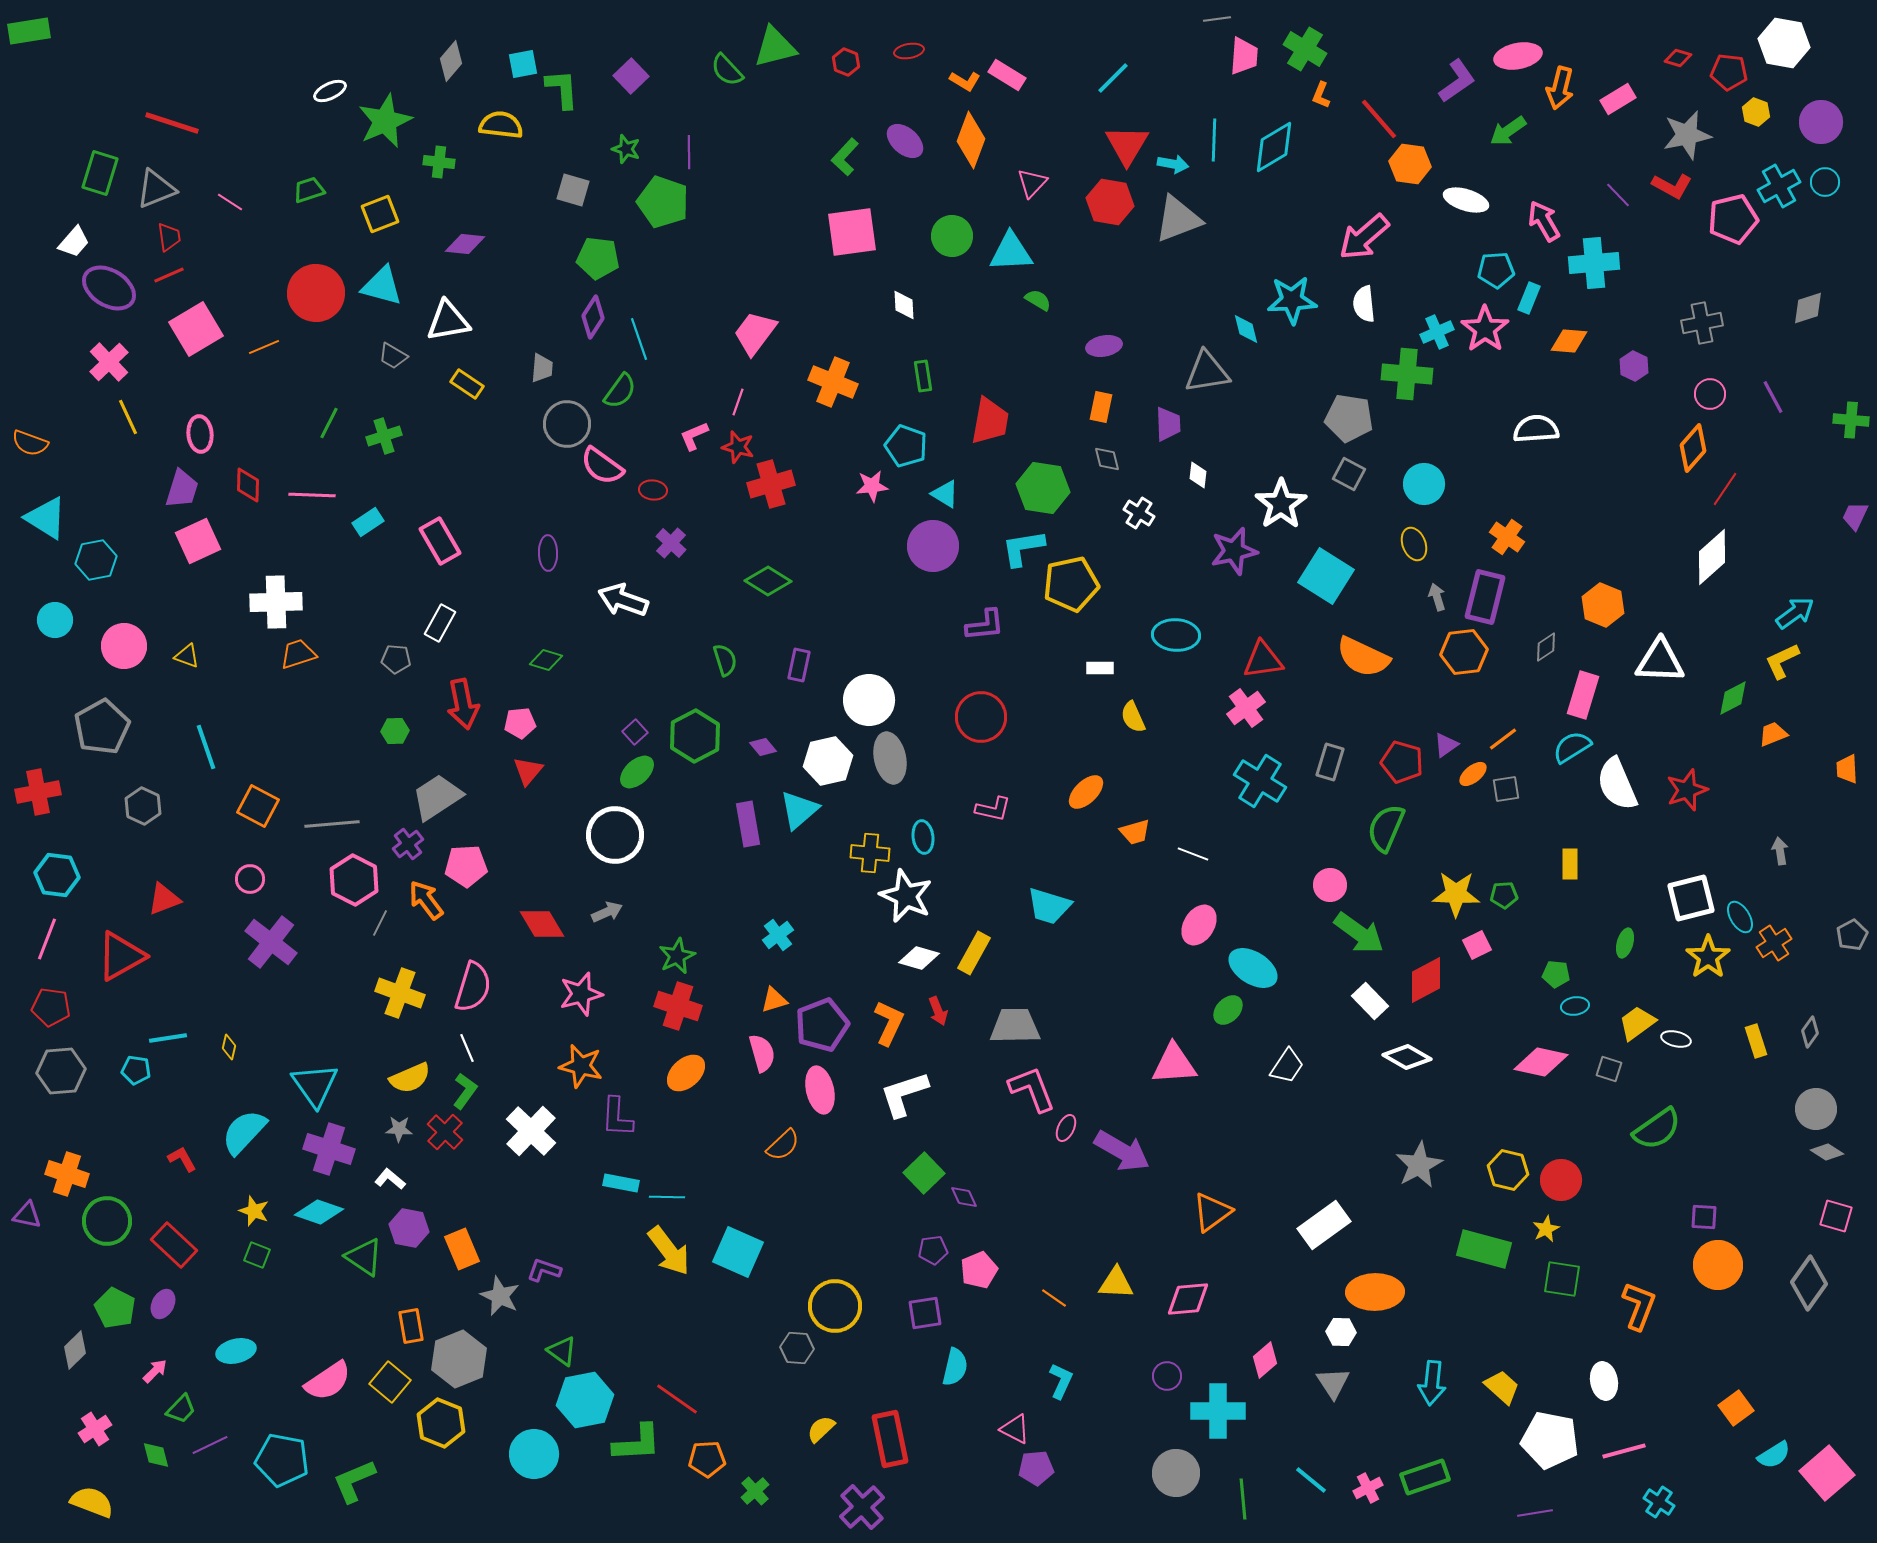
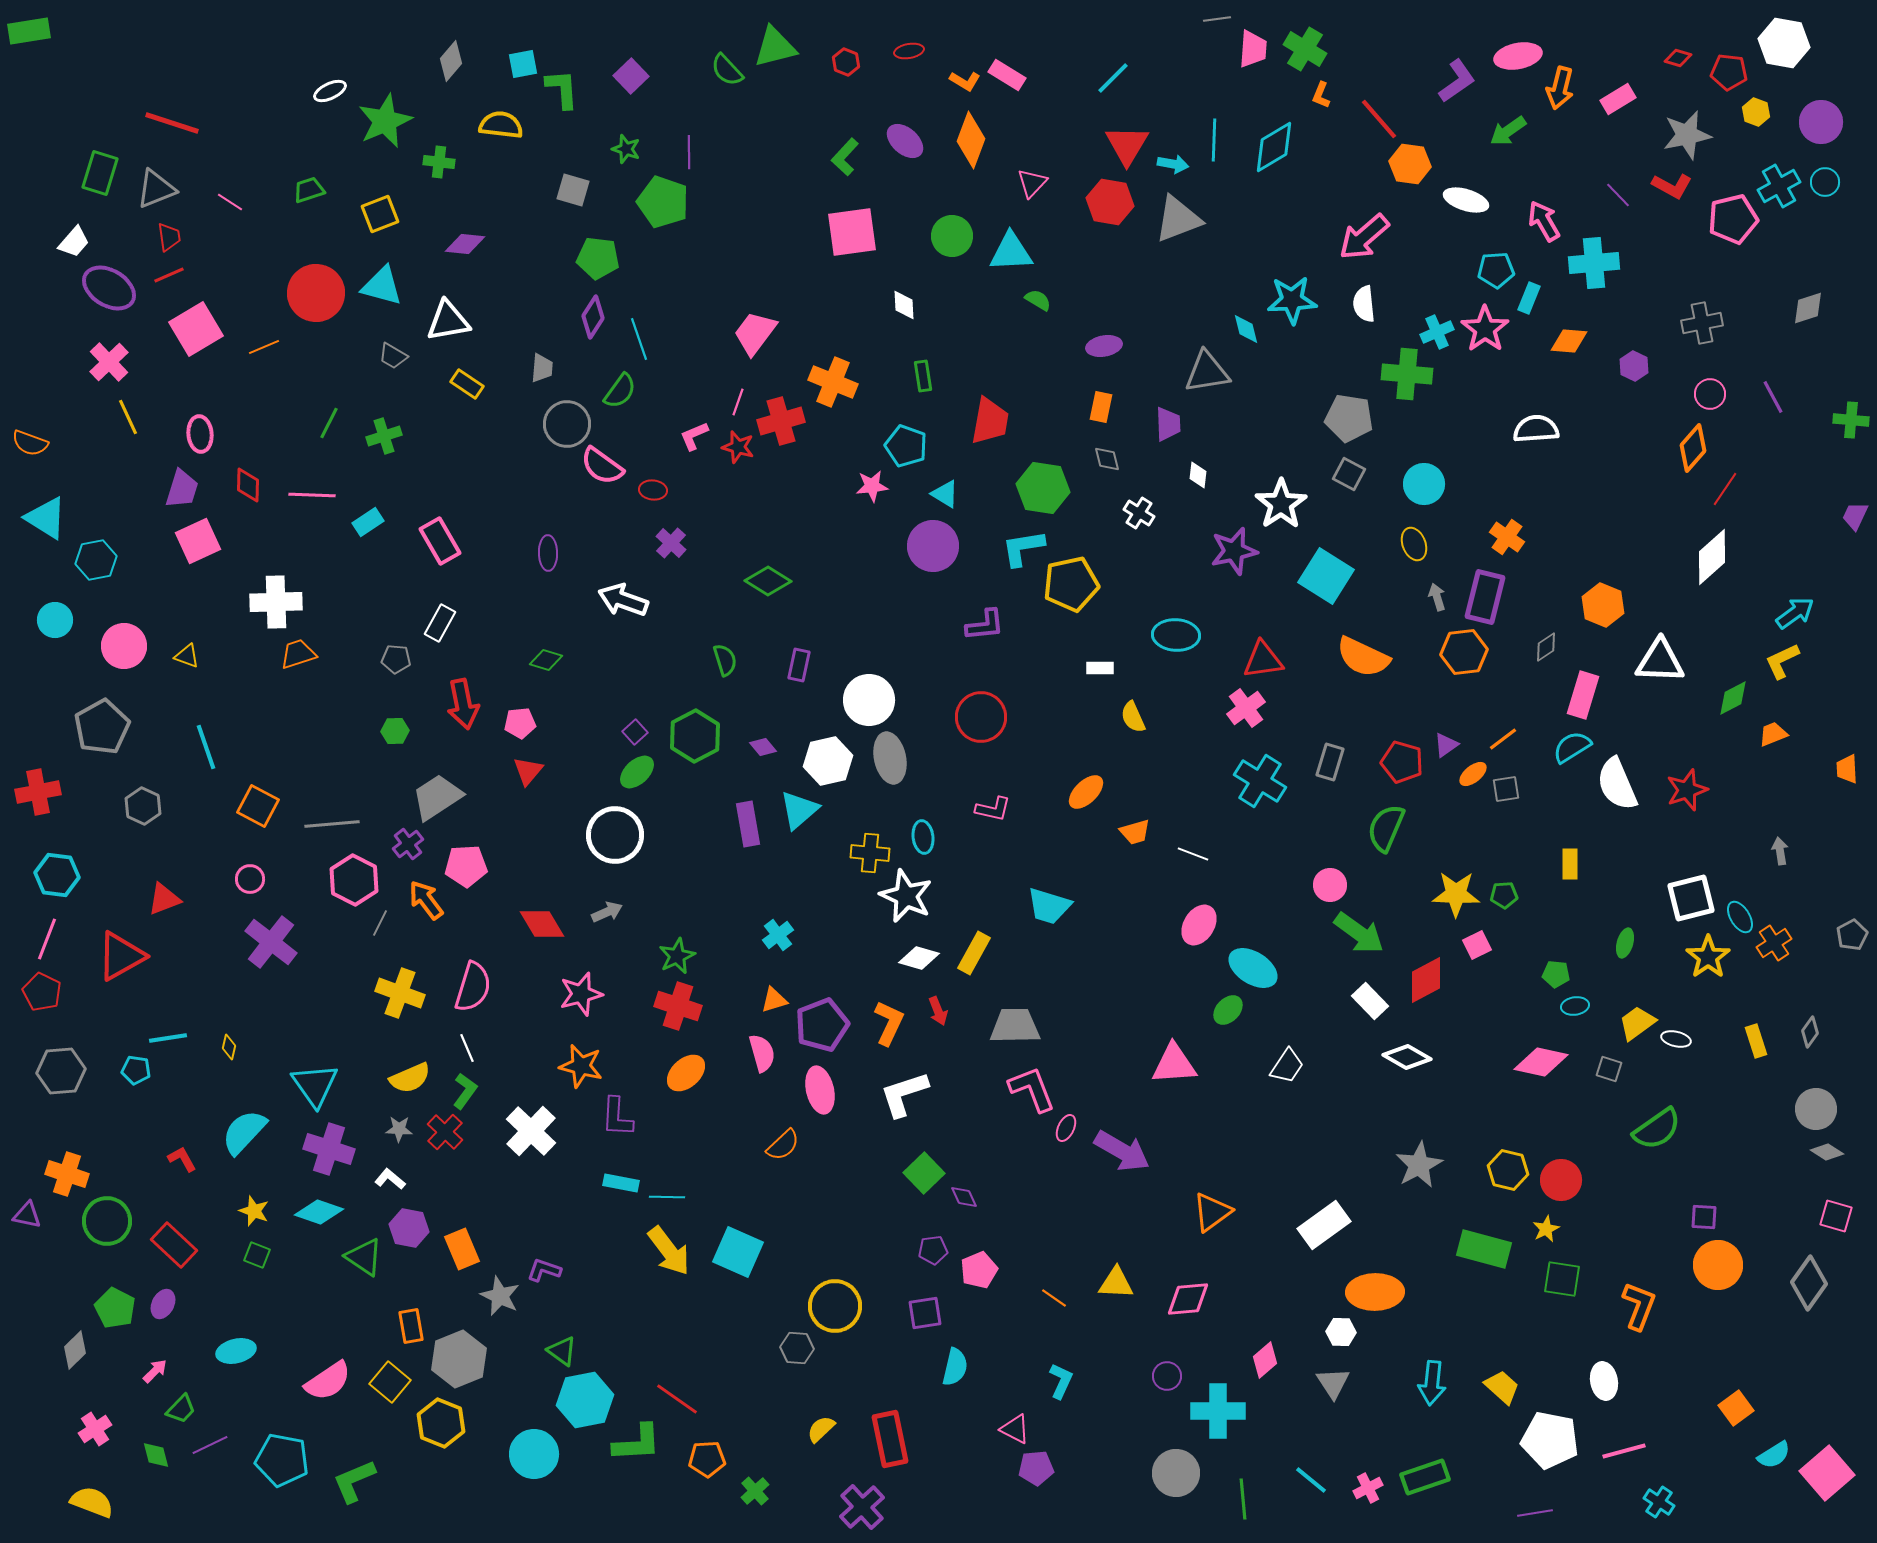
pink trapezoid at (1244, 56): moved 9 px right, 7 px up
red cross at (771, 484): moved 10 px right, 63 px up
red pentagon at (51, 1007): moved 9 px left, 15 px up; rotated 18 degrees clockwise
